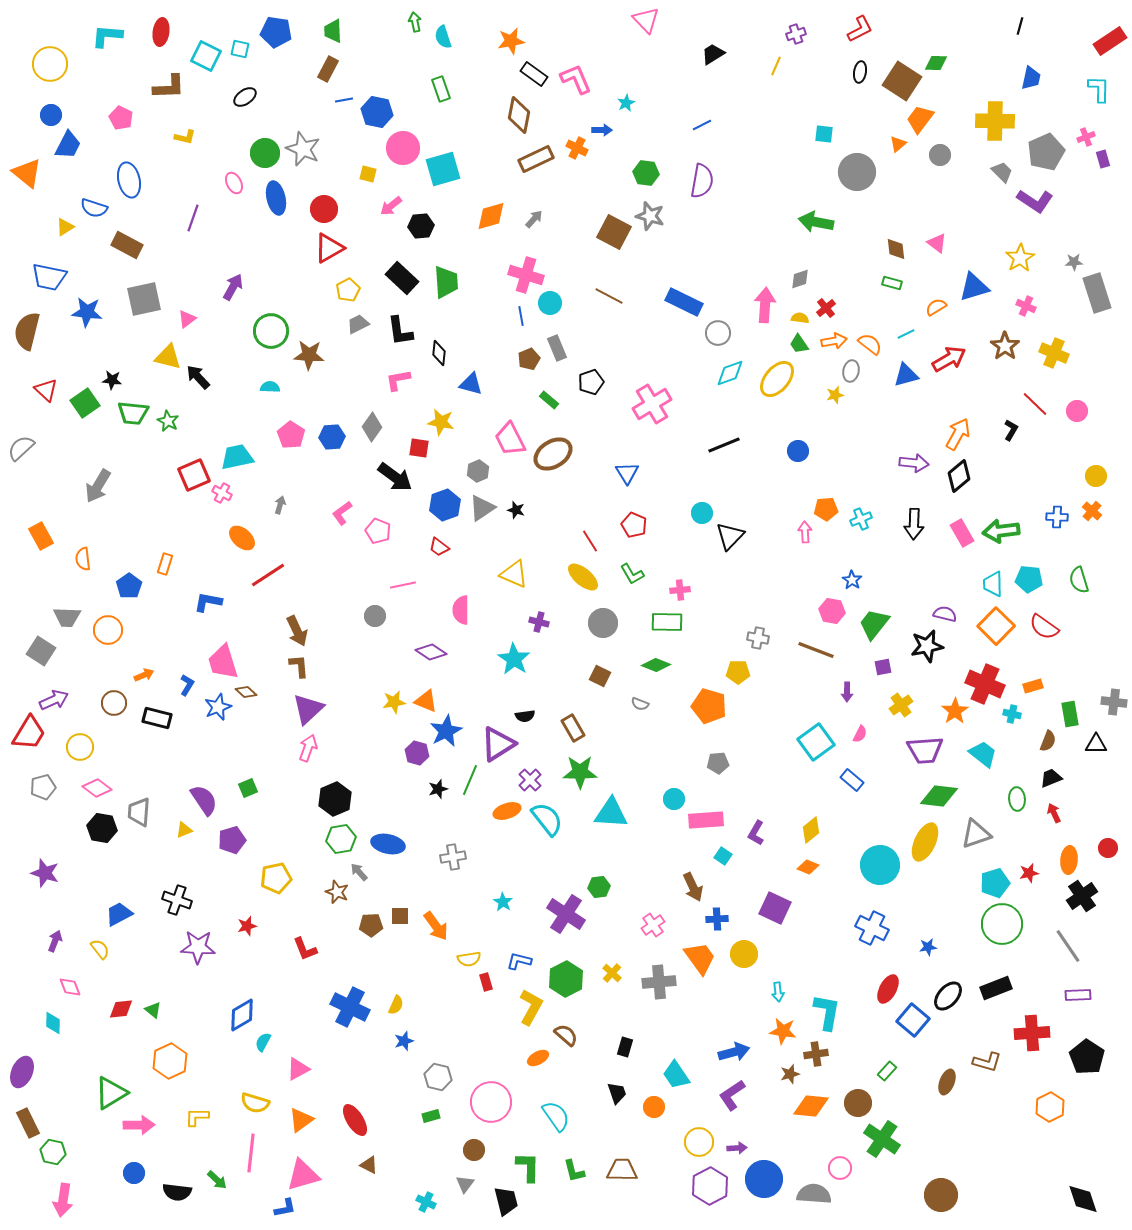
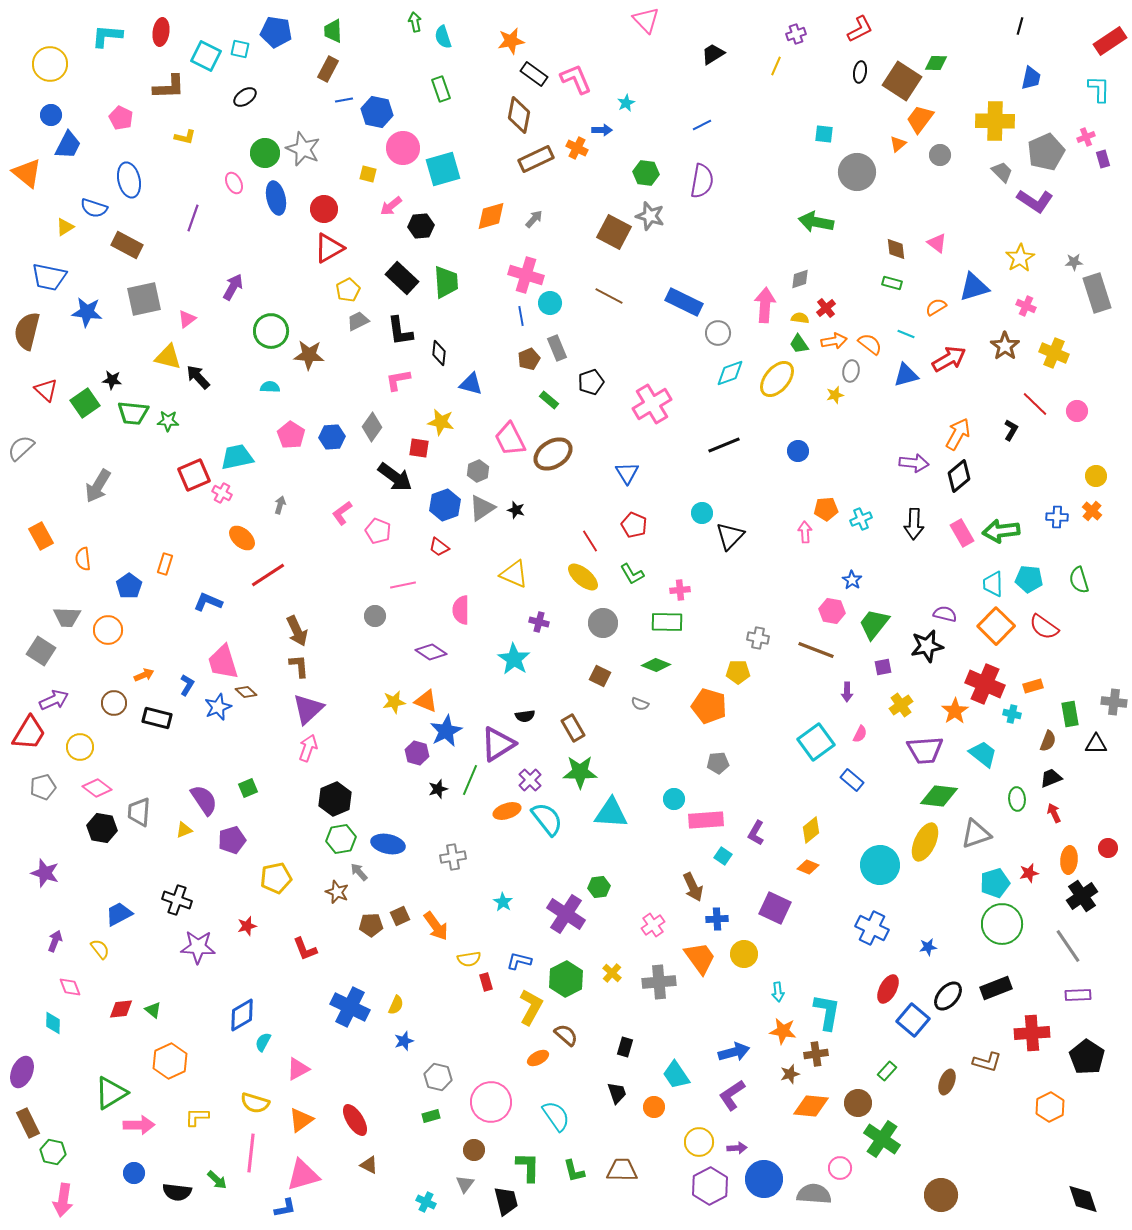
gray trapezoid at (358, 324): moved 3 px up
cyan line at (906, 334): rotated 48 degrees clockwise
green star at (168, 421): rotated 25 degrees counterclockwise
blue L-shape at (208, 602): rotated 12 degrees clockwise
brown square at (400, 916): rotated 24 degrees counterclockwise
